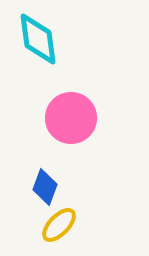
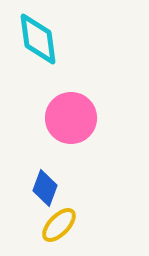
blue diamond: moved 1 px down
